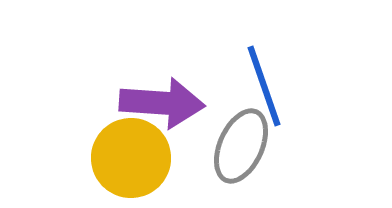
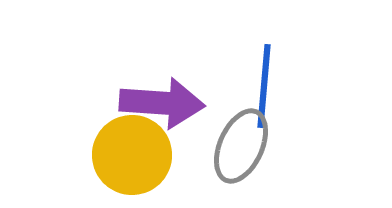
blue line: rotated 24 degrees clockwise
yellow circle: moved 1 px right, 3 px up
